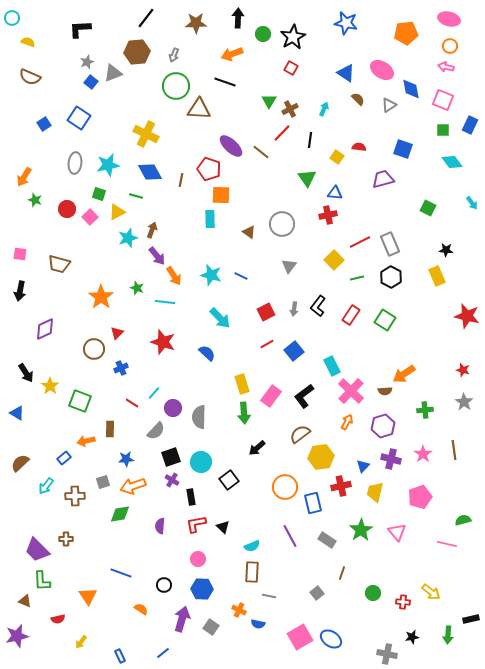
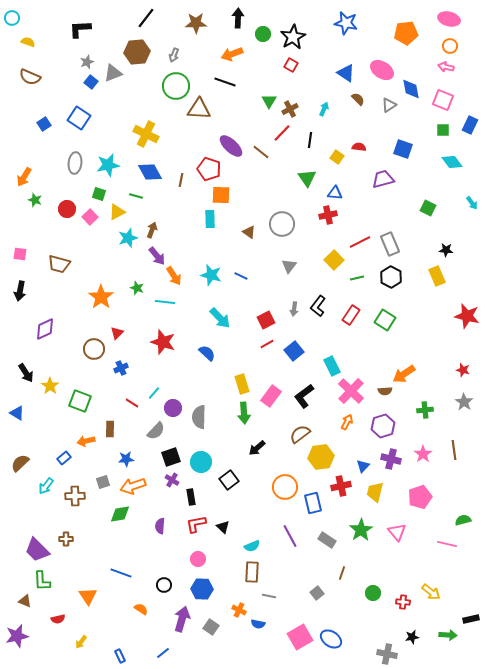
red square at (291, 68): moved 3 px up
red square at (266, 312): moved 8 px down
green arrow at (448, 635): rotated 90 degrees counterclockwise
